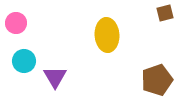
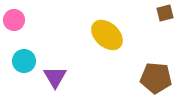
pink circle: moved 2 px left, 3 px up
yellow ellipse: rotated 44 degrees counterclockwise
brown pentagon: moved 1 px left, 2 px up; rotated 24 degrees clockwise
